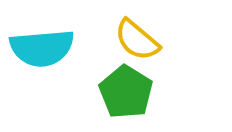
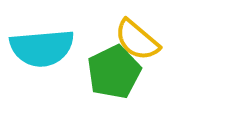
green pentagon: moved 12 px left, 20 px up; rotated 14 degrees clockwise
